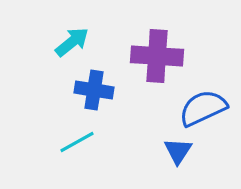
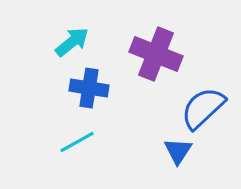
purple cross: moved 1 px left, 2 px up; rotated 18 degrees clockwise
blue cross: moved 5 px left, 2 px up
blue semicircle: rotated 18 degrees counterclockwise
